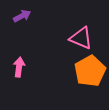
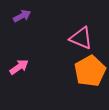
pink arrow: rotated 48 degrees clockwise
